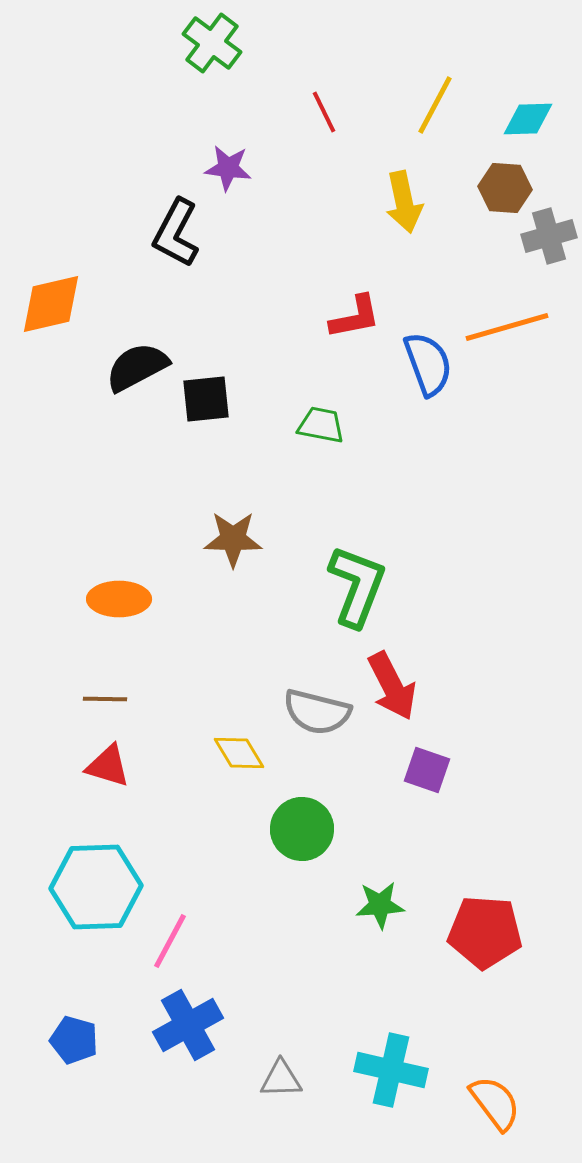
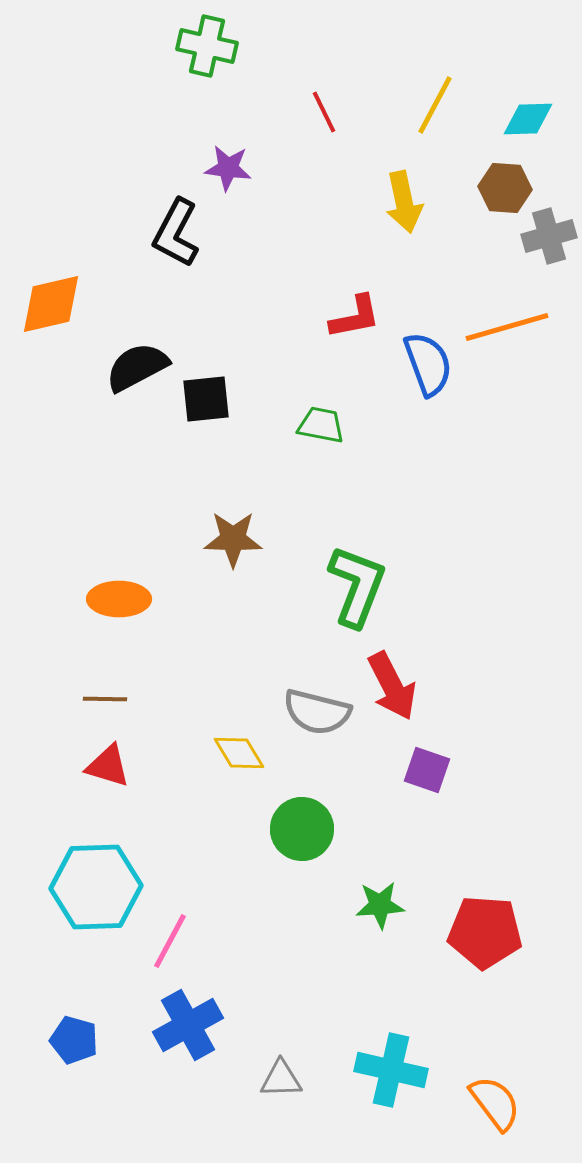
green cross: moved 5 px left, 3 px down; rotated 24 degrees counterclockwise
